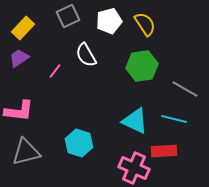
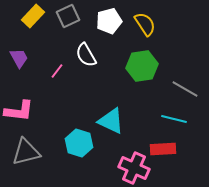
yellow rectangle: moved 10 px right, 12 px up
purple trapezoid: rotated 95 degrees clockwise
pink line: moved 2 px right
cyan triangle: moved 24 px left
red rectangle: moved 1 px left, 2 px up
